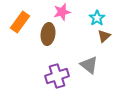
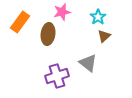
cyan star: moved 1 px right, 1 px up
gray triangle: moved 1 px left, 2 px up
